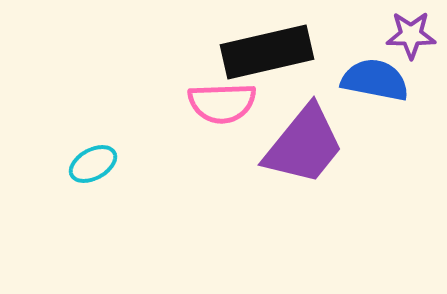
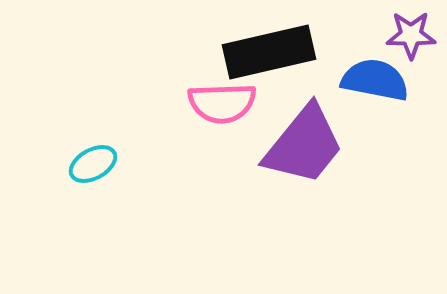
black rectangle: moved 2 px right
